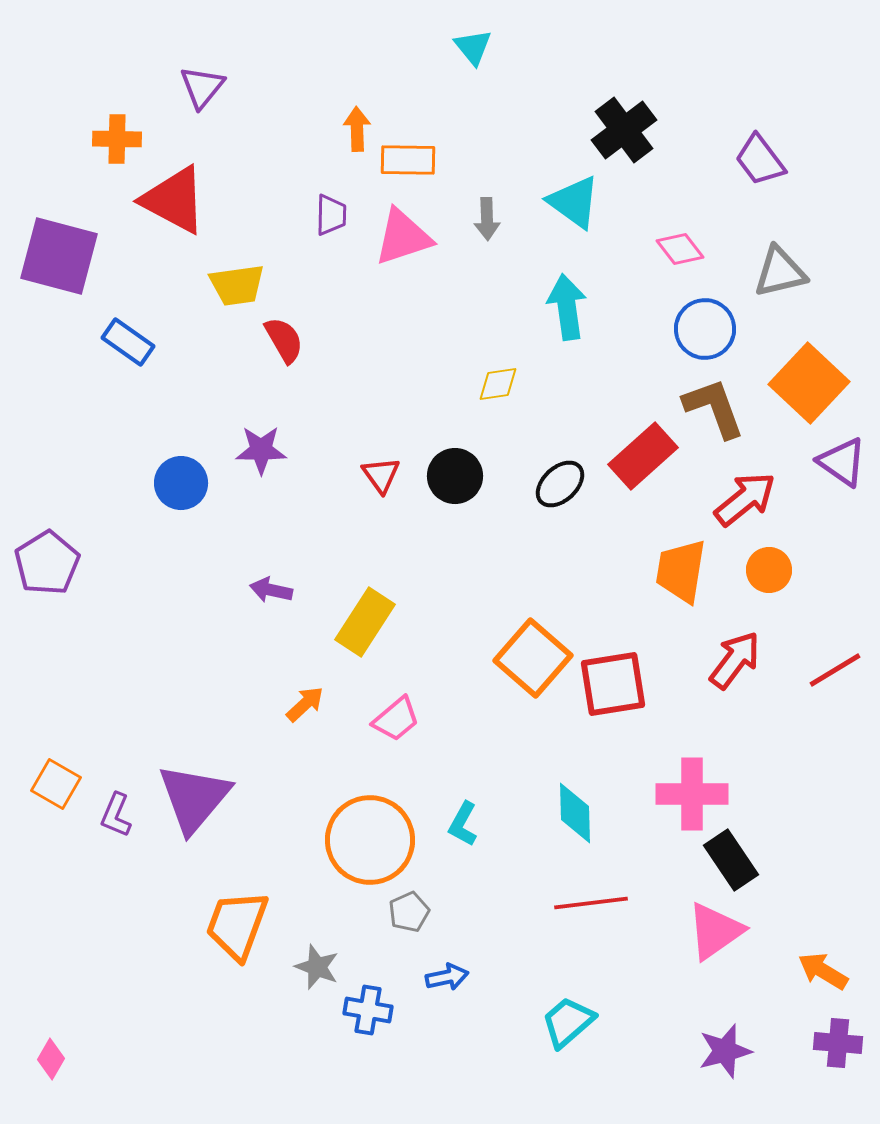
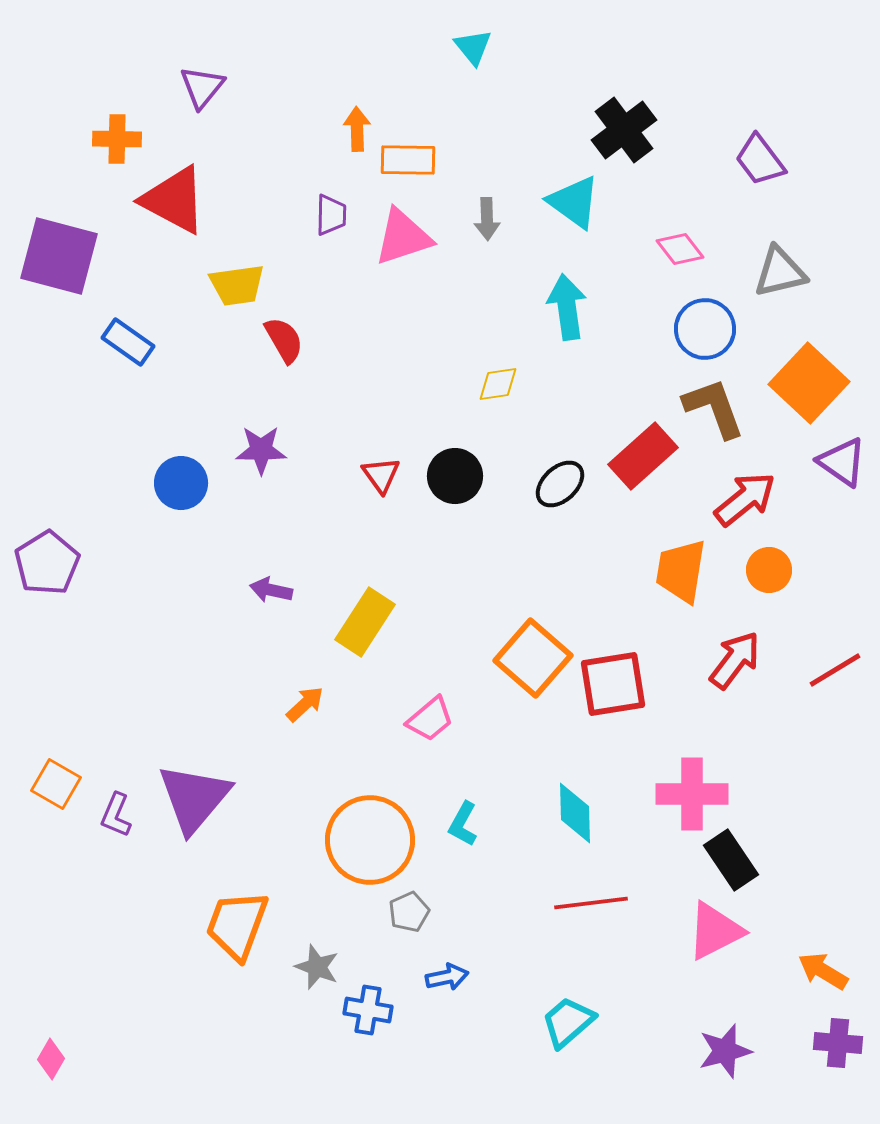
pink trapezoid at (396, 719): moved 34 px right
pink triangle at (715, 931): rotated 8 degrees clockwise
